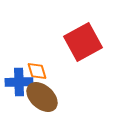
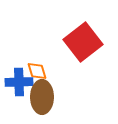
red square: rotated 9 degrees counterclockwise
brown ellipse: rotated 48 degrees clockwise
